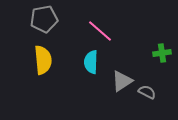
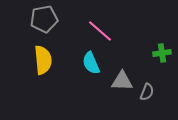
cyan semicircle: moved 1 px down; rotated 25 degrees counterclockwise
gray triangle: rotated 35 degrees clockwise
gray semicircle: rotated 84 degrees clockwise
